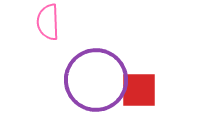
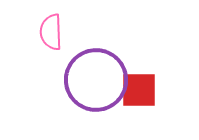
pink semicircle: moved 3 px right, 10 px down
